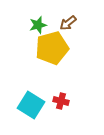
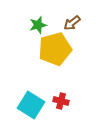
brown arrow: moved 4 px right
yellow pentagon: moved 3 px right, 1 px down
